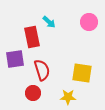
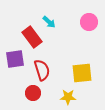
red rectangle: rotated 25 degrees counterclockwise
yellow square: rotated 15 degrees counterclockwise
